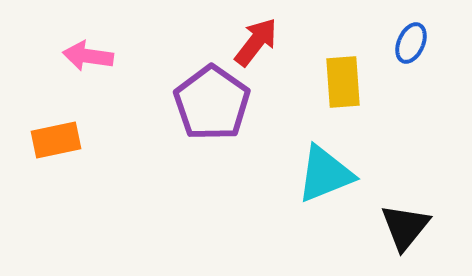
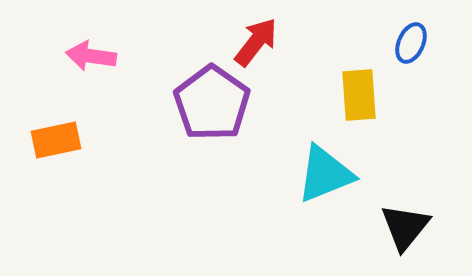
pink arrow: moved 3 px right
yellow rectangle: moved 16 px right, 13 px down
